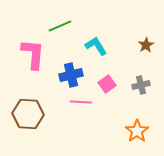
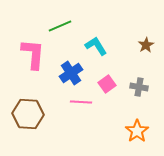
blue cross: moved 2 px up; rotated 20 degrees counterclockwise
gray cross: moved 2 px left, 2 px down; rotated 24 degrees clockwise
